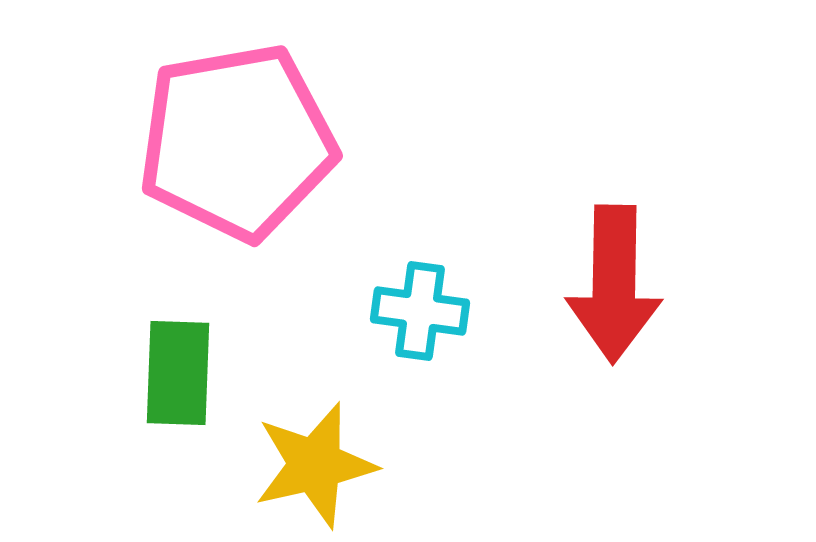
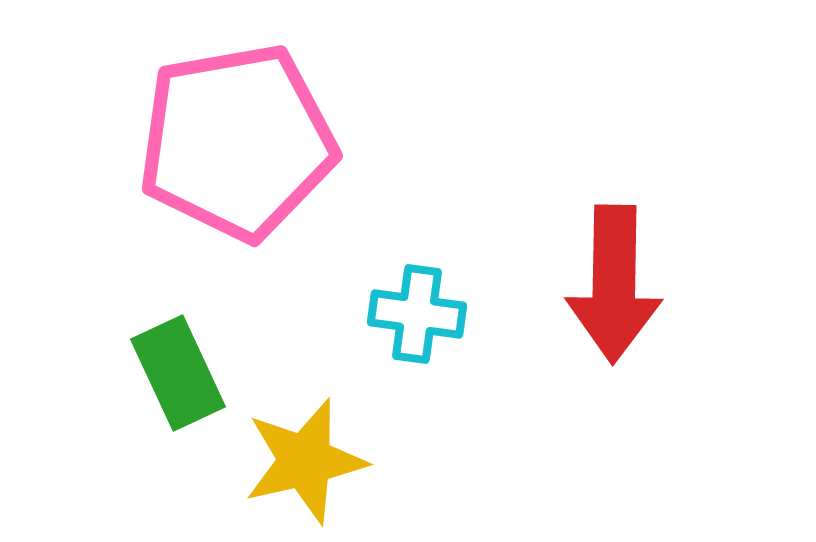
cyan cross: moved 3 px left, 3 px down
green rectangle: rotated 27 degrees counterclockwise
yellow star: moved 10 px left, 4 px up
